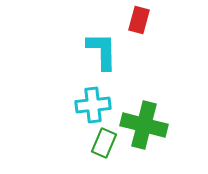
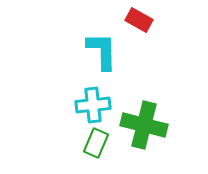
red rectangle: rotated 76 degrees counterclockwise
green rectangle: moved 8 px left
